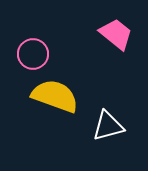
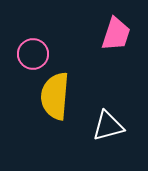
pink trapezoid: rotated 69 degrees clockwise
yellow semicircle: rotated 105 degrees counterclockwise
